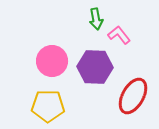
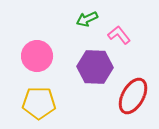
green arrow: moved 9 px left; rotated 75 degrees clockwise
pink circle: moved 15 px left, 5 px up
yellow pentagon: moved 9 px left, 3 px up
